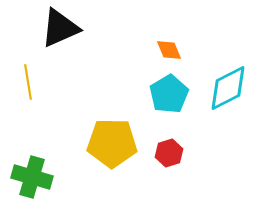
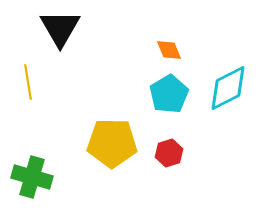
black triangle: rotated 36 degrees counterclockwise
